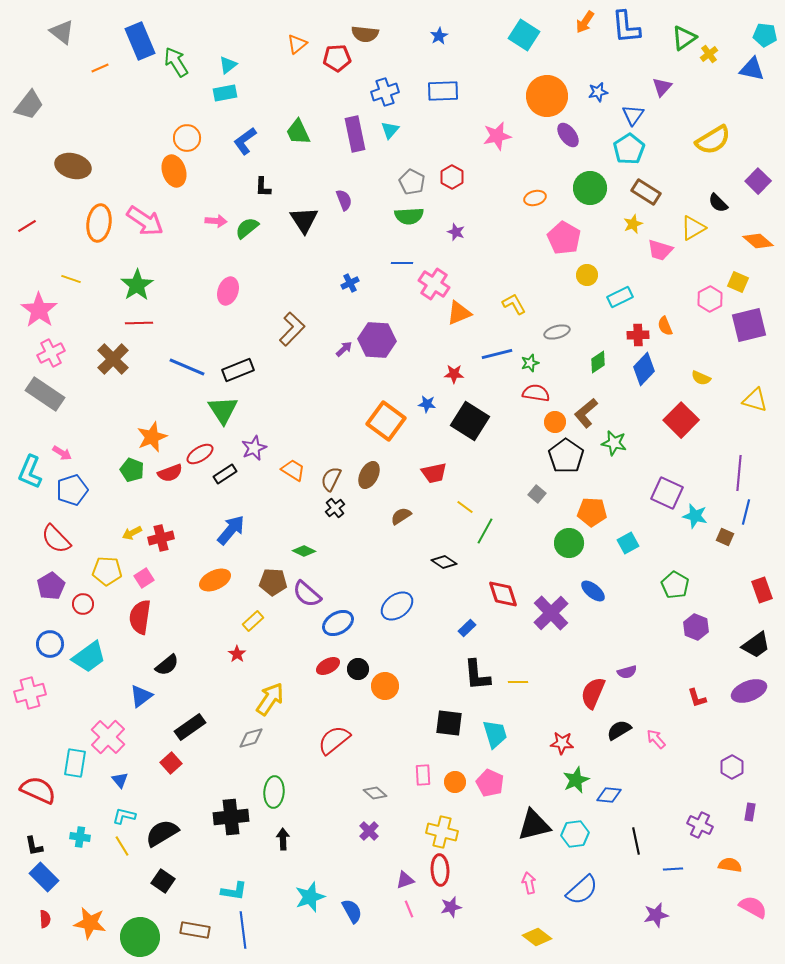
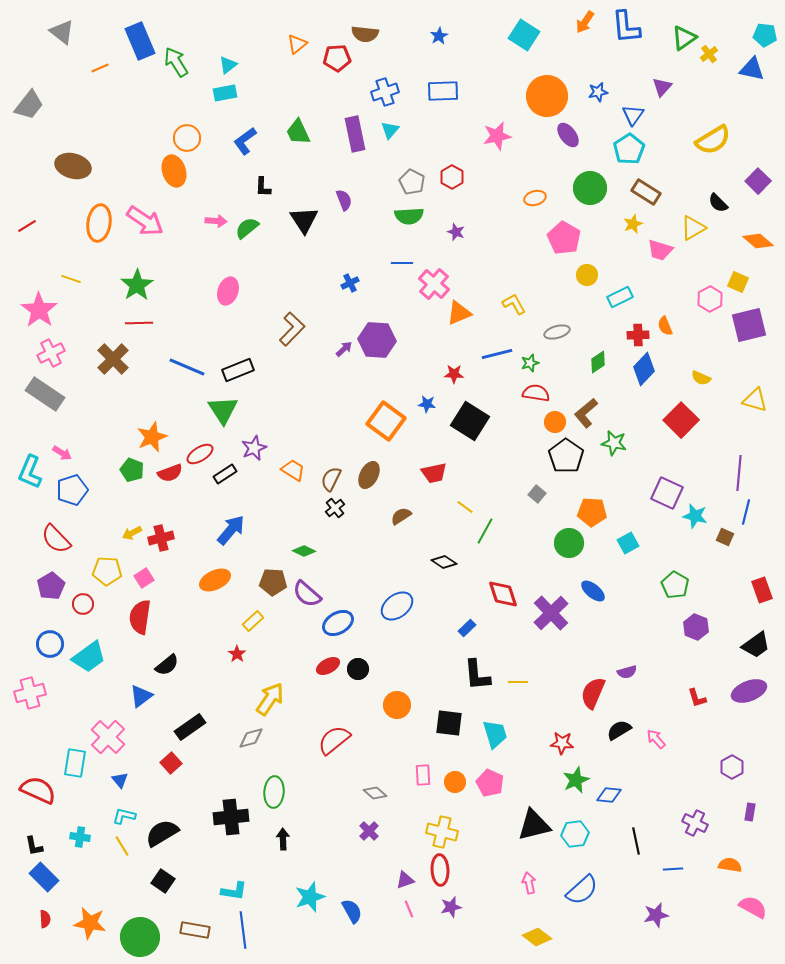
pink cross at (434, 284): rotated 8 degrees clockwise
orange circle at (385, 686): moved 12 px right, 19 px down
purple cross at (700, 825): moved 5 px left, 2 px up
